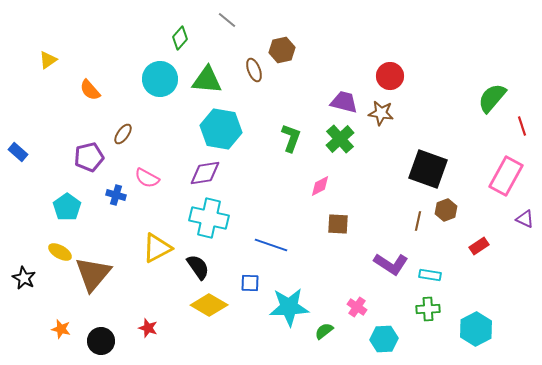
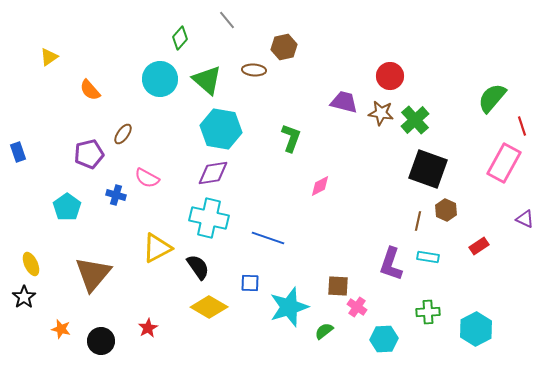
gray line at (227, 20): rotated 12 degrees clockwise
brown hexagon at (282, 50): moved 2 px right, 3 px up
yellow triangle at (48, 60): moved 1 px right, 3 px up
brown ellipse at (254, 70): rotated 65 degrees counterclockwise
green triangle at (207, 80): rotated 36 degrees clockwise
green cross at (340, 139): moved 75 px right, 19 px up
blue rectangle at (18, 152): rotated 30 degrees clockwise
purple pentagon at (89, 157): moved 3 px up
purple diamond at (205, 173): moved 8 px right
pink rectangle at (506, 176): moved 2 px left, 13 px up
brown hexagon at (446, 210): rotated 15 degrees counterclockwise
brown square at (338, 224): moved 62 px down
blue line at (271, 245): moved 3 px left, 7 px up
yellow ellipse at (60, 252): moved 29 px left, 12 px down; rotated 35 degrees clockwise
purple L-shape at (391, 264): rotated 76 degrees clockwise
cyan rectangle at (430, 275): moved 2 px left, 18 px up
black star at (24, 278): moved 19 px down; rotated 10 degrees clockwise
yellow diamond at (209, 305): moved 2 px down
cyan star at (289, 307): rotated 15 degrees counterclockwise
green cross at (428, 309): moved 3 px down
red star at (148, 328): rotated 24 degrees clockwise
